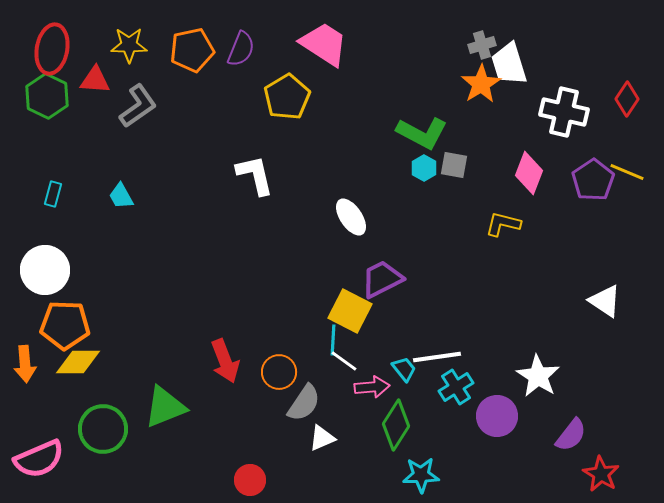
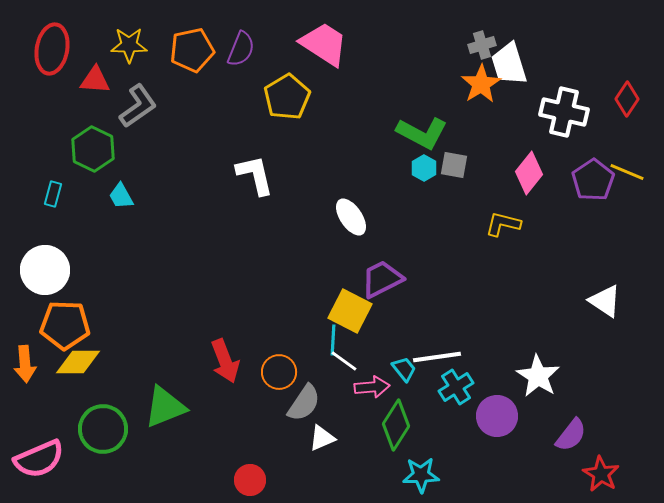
green hexagon at (47, 96): moved 46 px right, 53 px down
pink diamond at (529, 173): rotated 18 degrees clockwise
